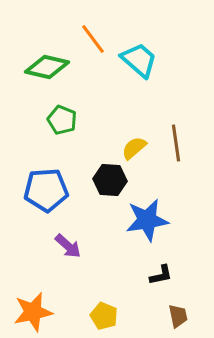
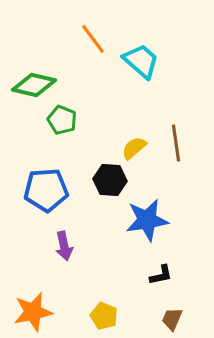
cyan trapezoid: moved 2 px right, 1 px down
green diamond: moved 13 px left, 18 px down
purple arrow: moved 4 px left; rotated 36 degrees clockwise
brown trapezoid: moved 6 px left, 3 px down; rotated 145 degrees counterclockwise
